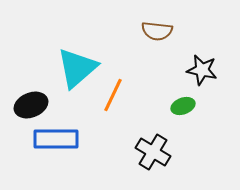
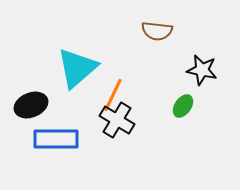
green ellipse: rotated 35 degrees counterclockwise
black cross: moved 36 px left, 32 px up
